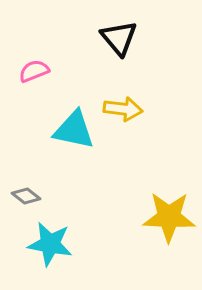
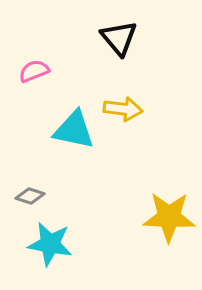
gray diamond: moved 4 px right; rotated 20 degrees counterclockwise
